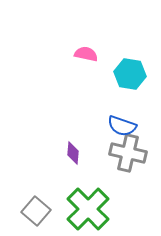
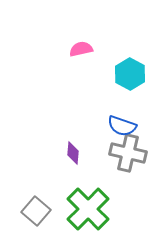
pink semicircle: moved 5 px left, 5 px up; rotated 25 degrees counterclockwise
cyan hexagon: rotated 20 degrees clockwise
